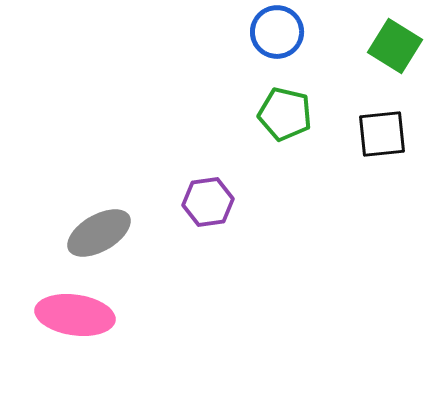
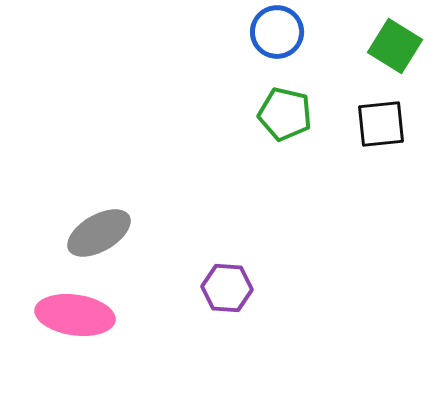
black square: moved 1 px left, 10 px up
purple hexagon: moved 19 px right, 86 px down; rotated 12 degrees clockwise
